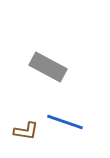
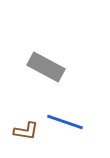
gray rectangle: moved 2 px left
